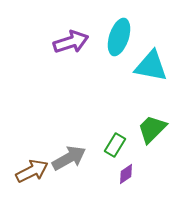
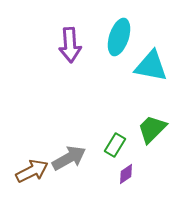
purple arrow: moved 1 px left, 3 px down; rotated 104 degrees clockwise
